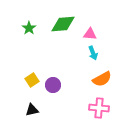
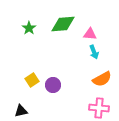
cyan arrow: moved 1 px right, 1 px up
black triangle: moved 11 px left, 1 px down
